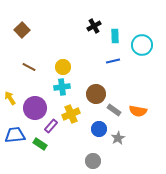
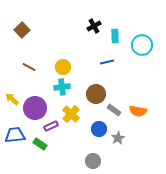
blue line: moved 6 px left, 1 px down
yellow arrow: moved 2 px right, 1 px down; rotated 16 degrees counterclockwise
yellow cross: rotated 24 degrees counterclockwise
purple rectangle: rotated 24 degrees clockwise
